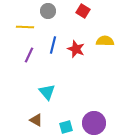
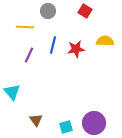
red square: moved 2 px right
red star: rotated 30 degrees counterclockwise
cyan triangle: moved 35 px left
brown triangle: rotated 24 degrees clockwise
